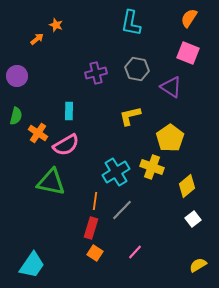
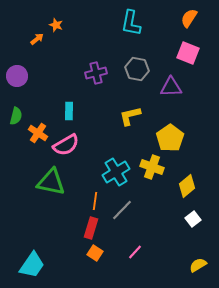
purple triangle: rotated 35 degrees counterclockwise
